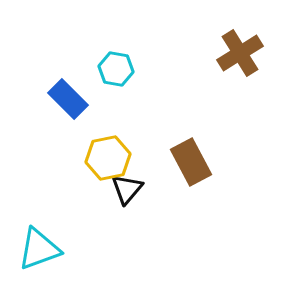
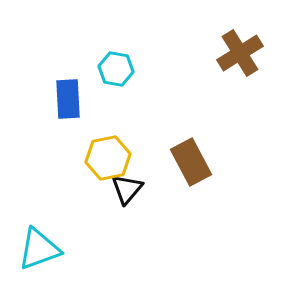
blue rectangle: rotated 42 degrees clockwise
